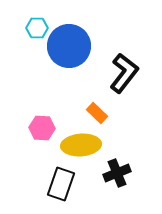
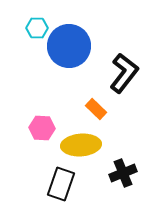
orange rectangle: moved 1 px left, 4 px up
black cross: moved 6 px right
